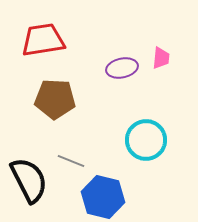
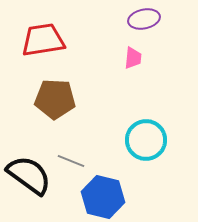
pink trapezoid: moved 28 px left
purple ellipse: moved 22 px right, 49 px up
black semicircle: moved 5 px up; rotated 27 degrees counterclockwise
